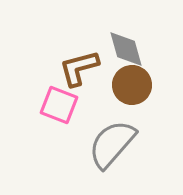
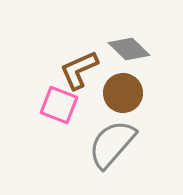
gray diamond: moved 3 px right; rotated 30 degrees counterclockwise
brown L-shape: moved 2 px down; rotated 9 degrees counterclockwise
brown circle: moved 9 px left, 8 px down
